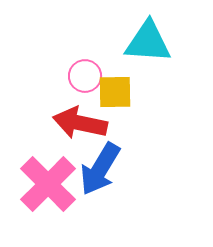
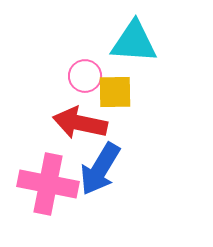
cyan triangle: moved 14 px left
pink cross: rotated 34 degrees counterclockwise
